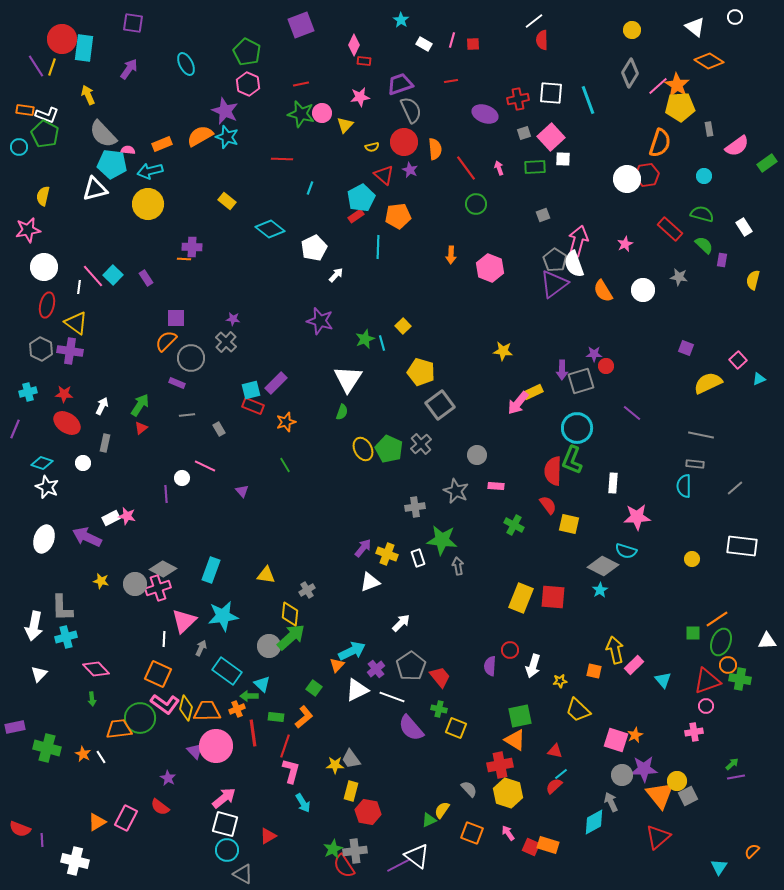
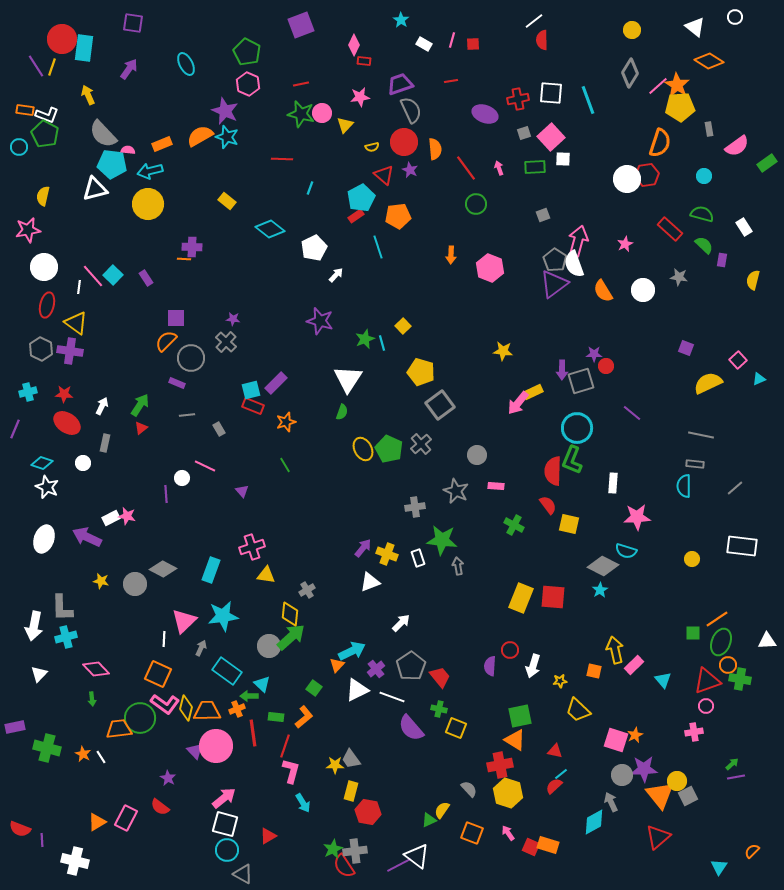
cyan line at (378, 247): rotated 20 degrees counterclockwise
pink cross at (158, 588): moved 94 px right, 41 px up
